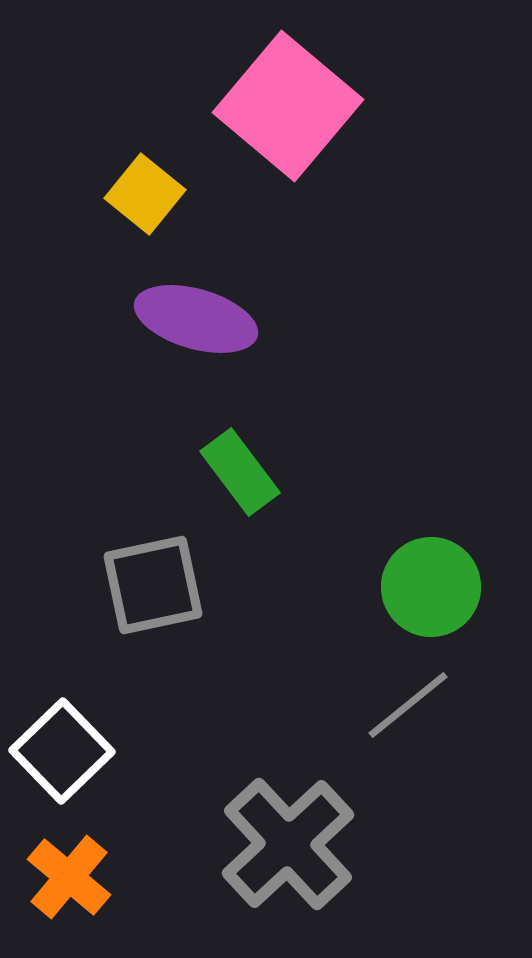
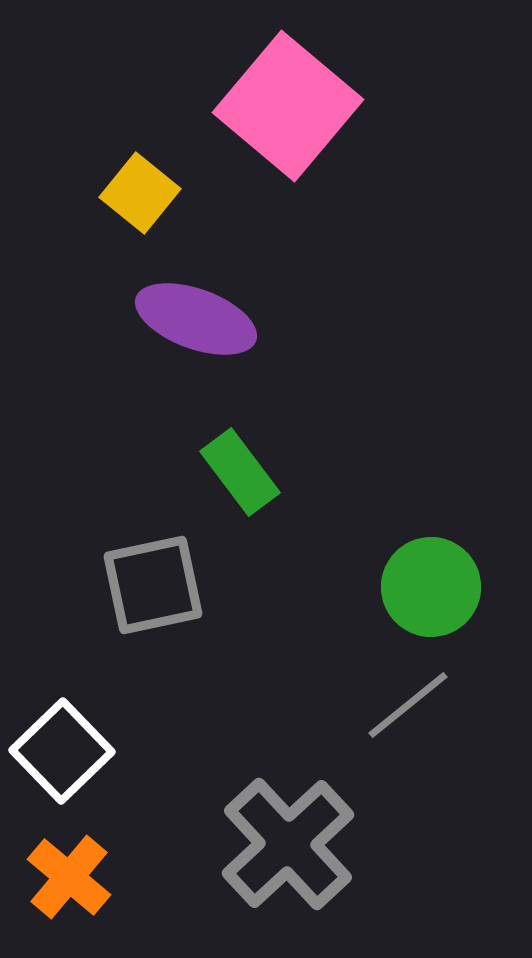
yellow square: moved 5 px left, 1 px up
purple ellipse: rotated 4 degrees clockwise
